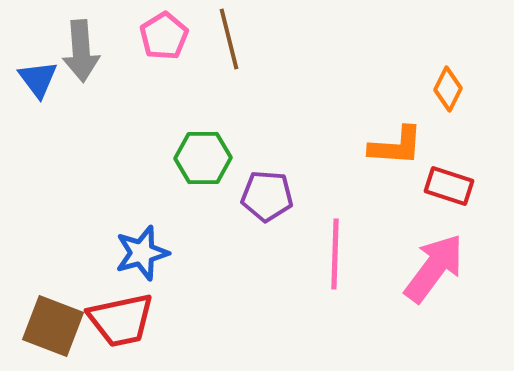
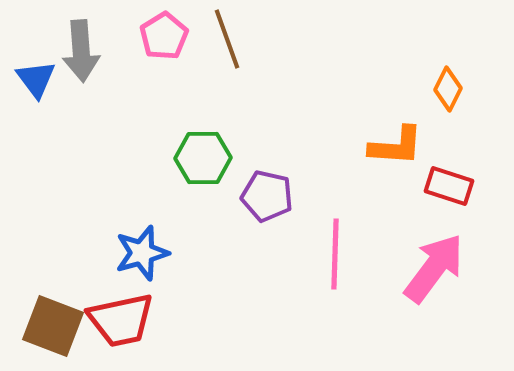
brown line: moved 2 px left; rotated 6 degrees counterclockwise
blue triangle: moved 2 px left
purple pentagon: rotated 9 degrees clockwise
